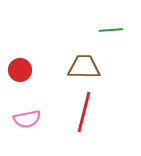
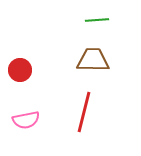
green line: moved 14 px left, 10 px up
brown trapezoid: moved 9 px right, 7 px up
pink semicircle: moved 1 px left, 1 px down
